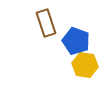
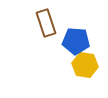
blue pentagon: rotated 16 degrees counterclockwise
